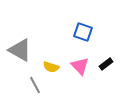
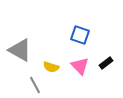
blue square: moved 3 px left, 3 px down
black rectangle: moved 1 px up
